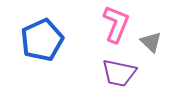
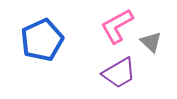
pink L-shape: moved 1 px right, 2 px down; rotated 141 degrees counterclockwise
purple trapezoid: rotated 42 degrees counterclockwise
